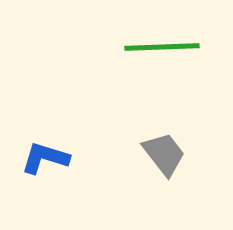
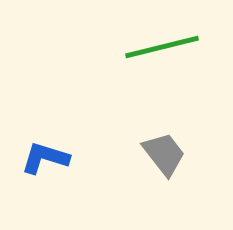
green line: rotated 12 degrees counterclockwise
